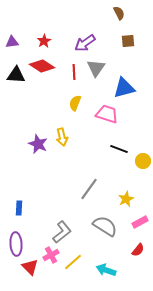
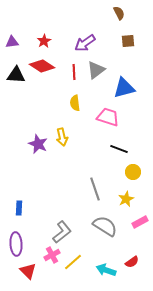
gray triangle: moved 2 px down; rotated 18 degrees clockwise
yellow semicircle: rotated 28 degrees counterclockwise
pink trapezoid: moved 1 px right, 3 px down
yellow circle: moved 10 px left, 11 px down
gray line: moved 6 px right; rotated 55 degrees counterclockwise
red semicircle: moved 6 px left, 12 px down; rotated 16 degrees clockwise
pink cross: moved 1 px right
red triangle: moved 2 px left, 4 px down
